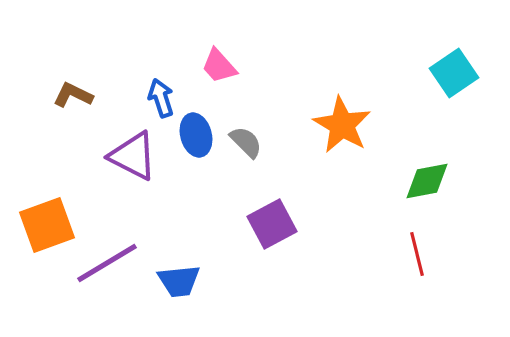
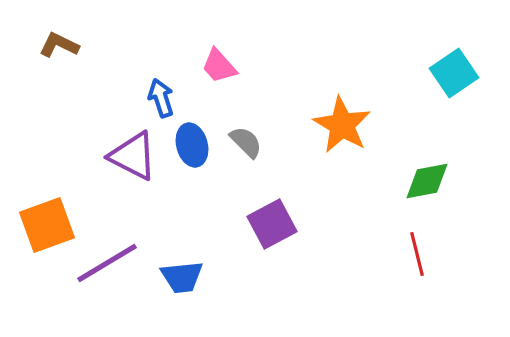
brown L-shape: moved 14 px left, 50 px up
blue ellipse: moved 4 px left, 10 px down
blue trapezoid: moved 3 px right, 4 px up
